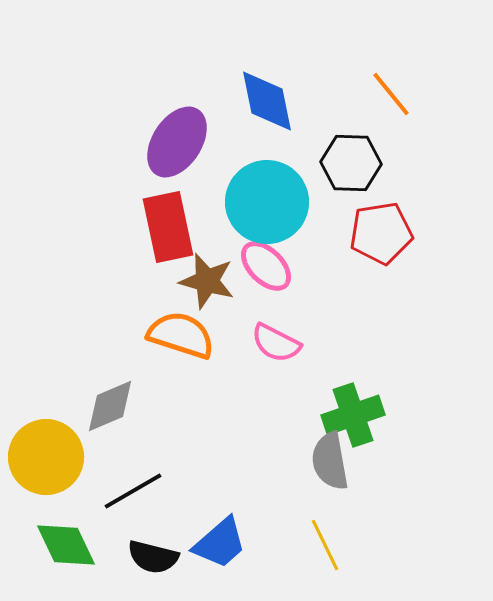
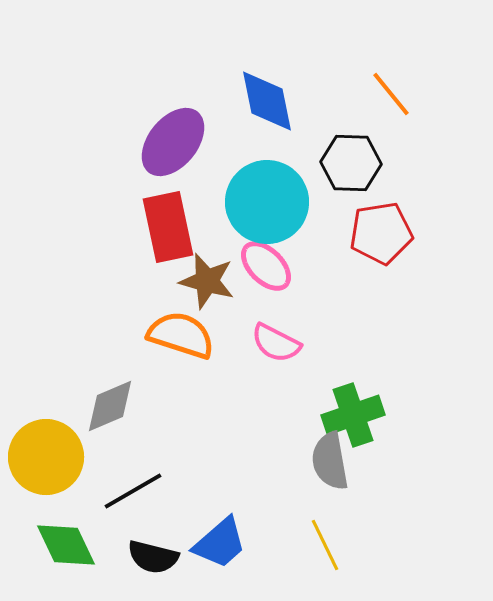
purple ellipse: moved 4 px left; rotated 6 degrees clockwise
